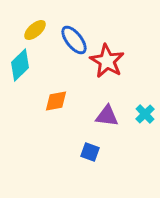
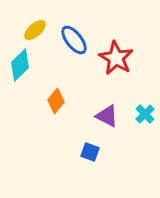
red star: moved 9 px right, 3 px up
orange diamond: rotated 40 degrees counterclockwise
purple triangle: rotated 20 degrees clockwise
